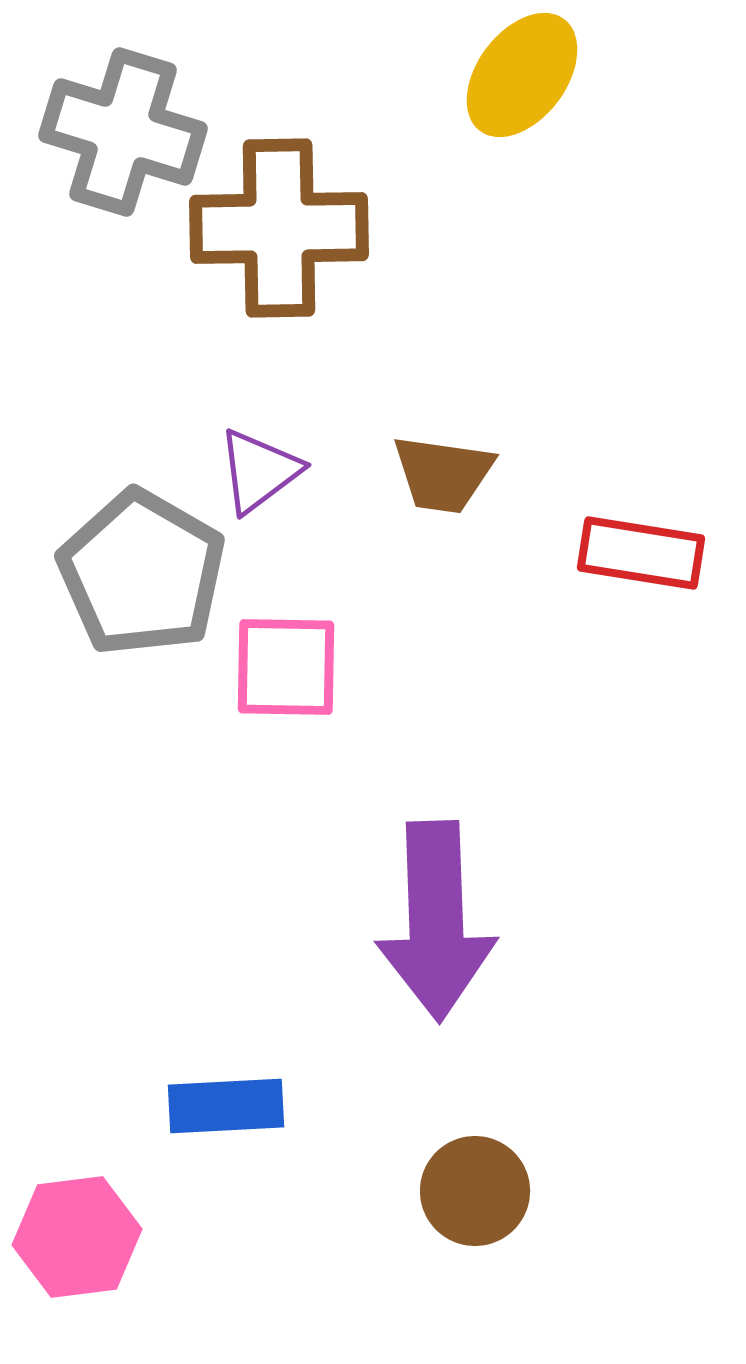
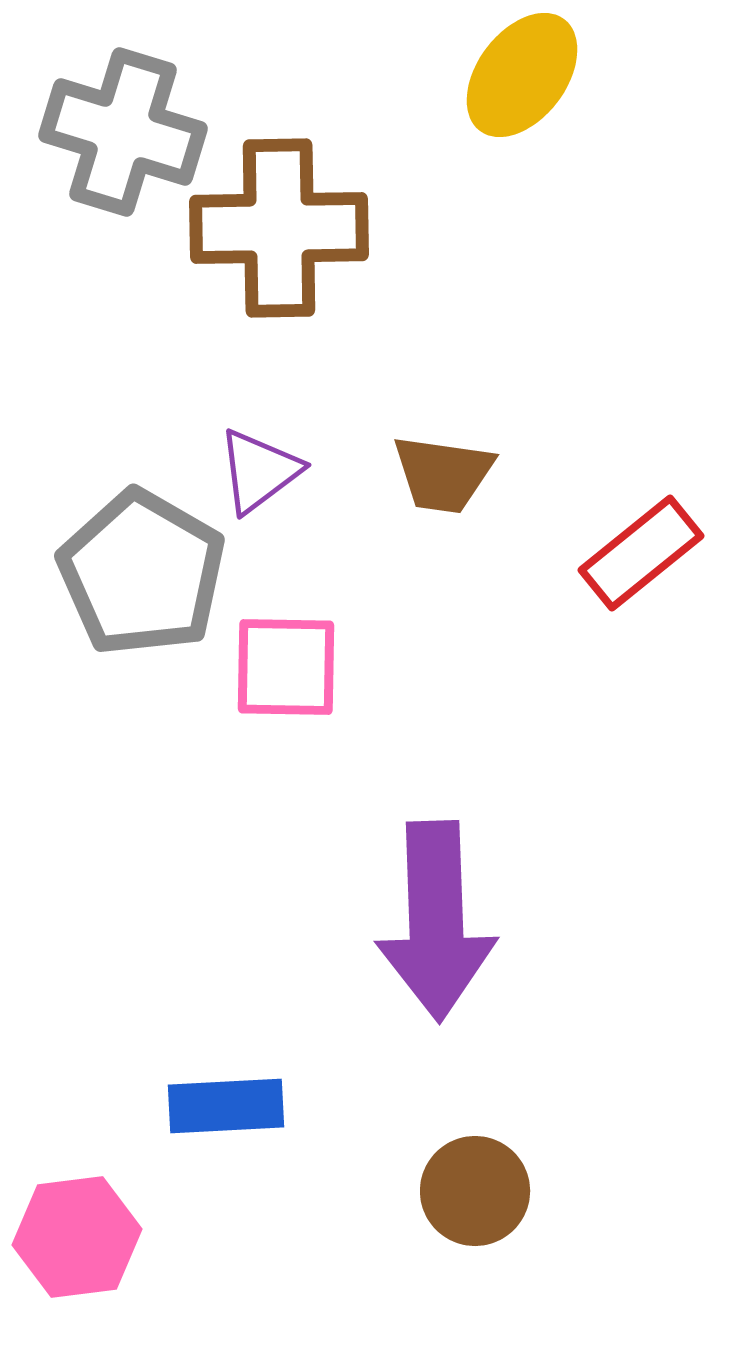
red rectangle: rotated 48 degrees counterclockwise
